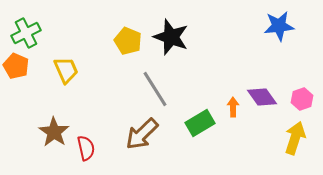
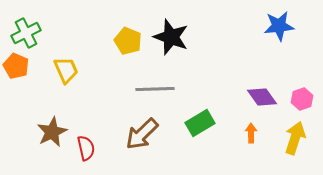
gray line: rotated 60 degrees counterclockwise
orange arrow: moved 18 px right, 26 px down
brown star: moved 2 px left; rotated 12 degrees clockwise
